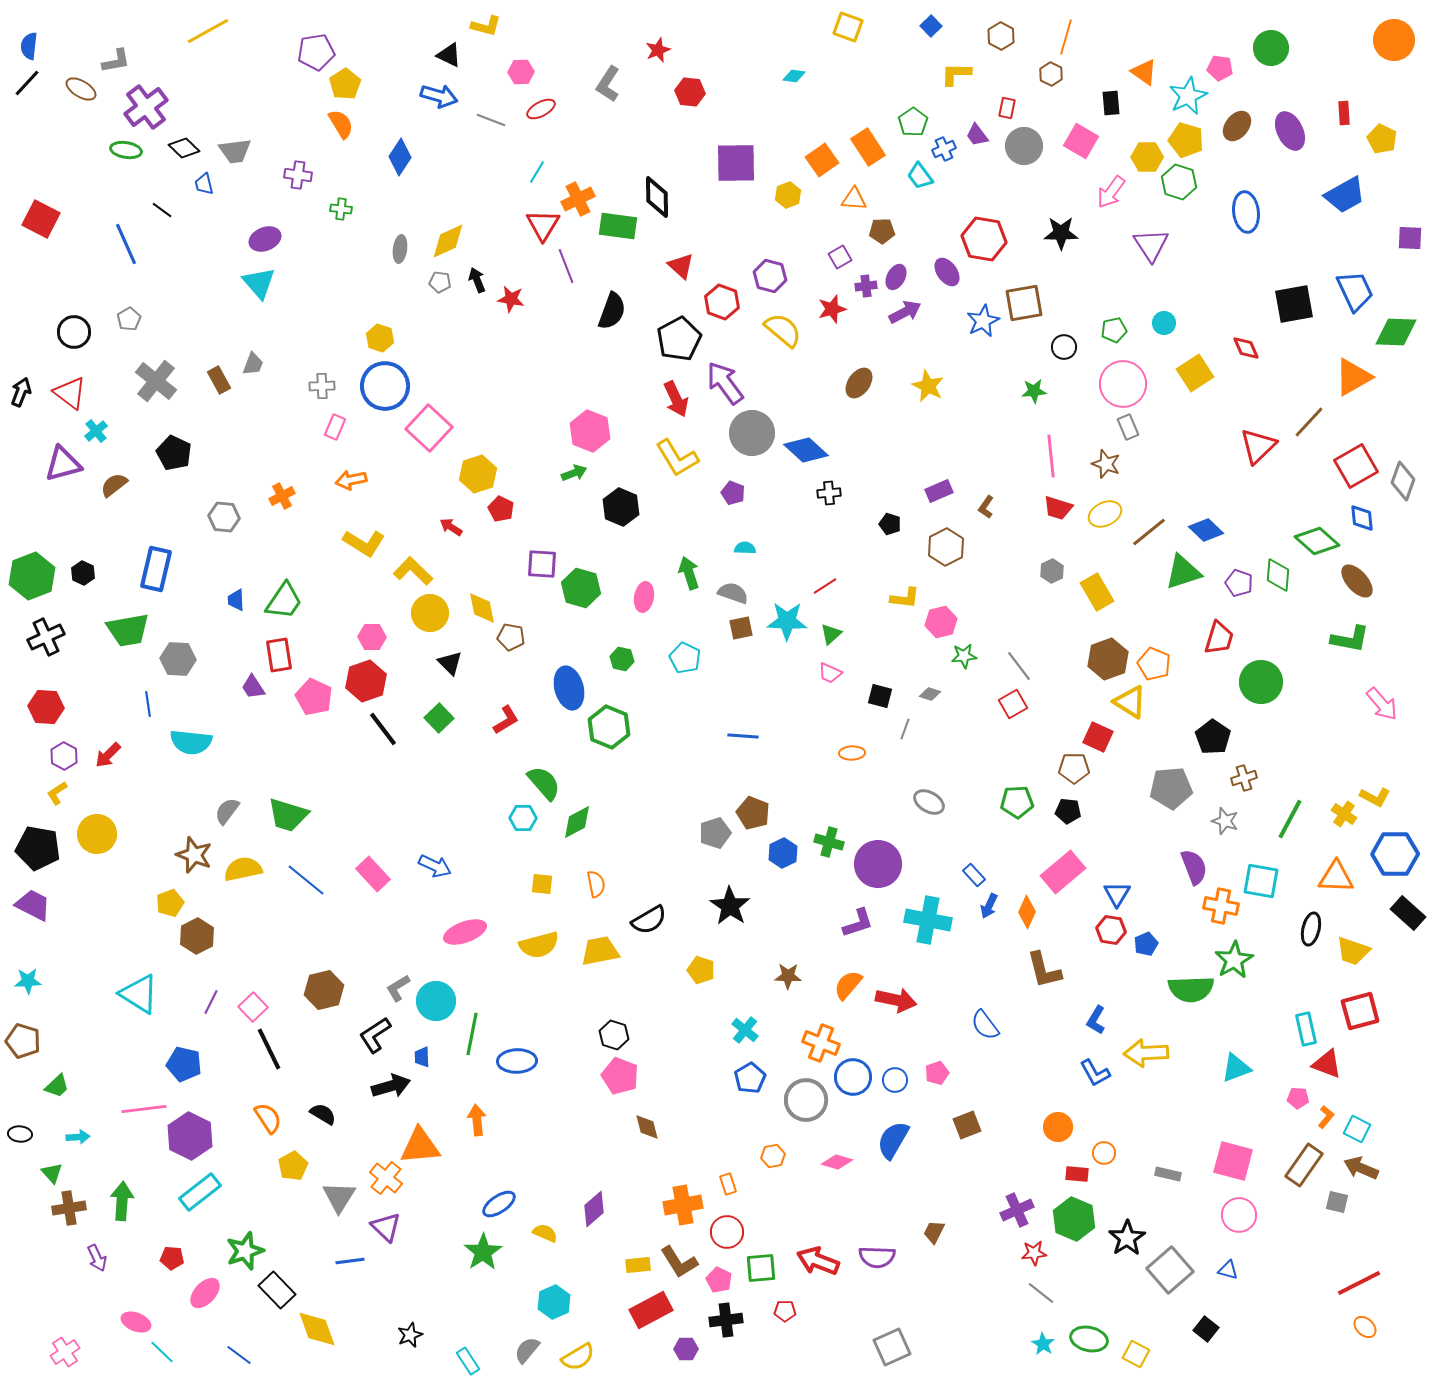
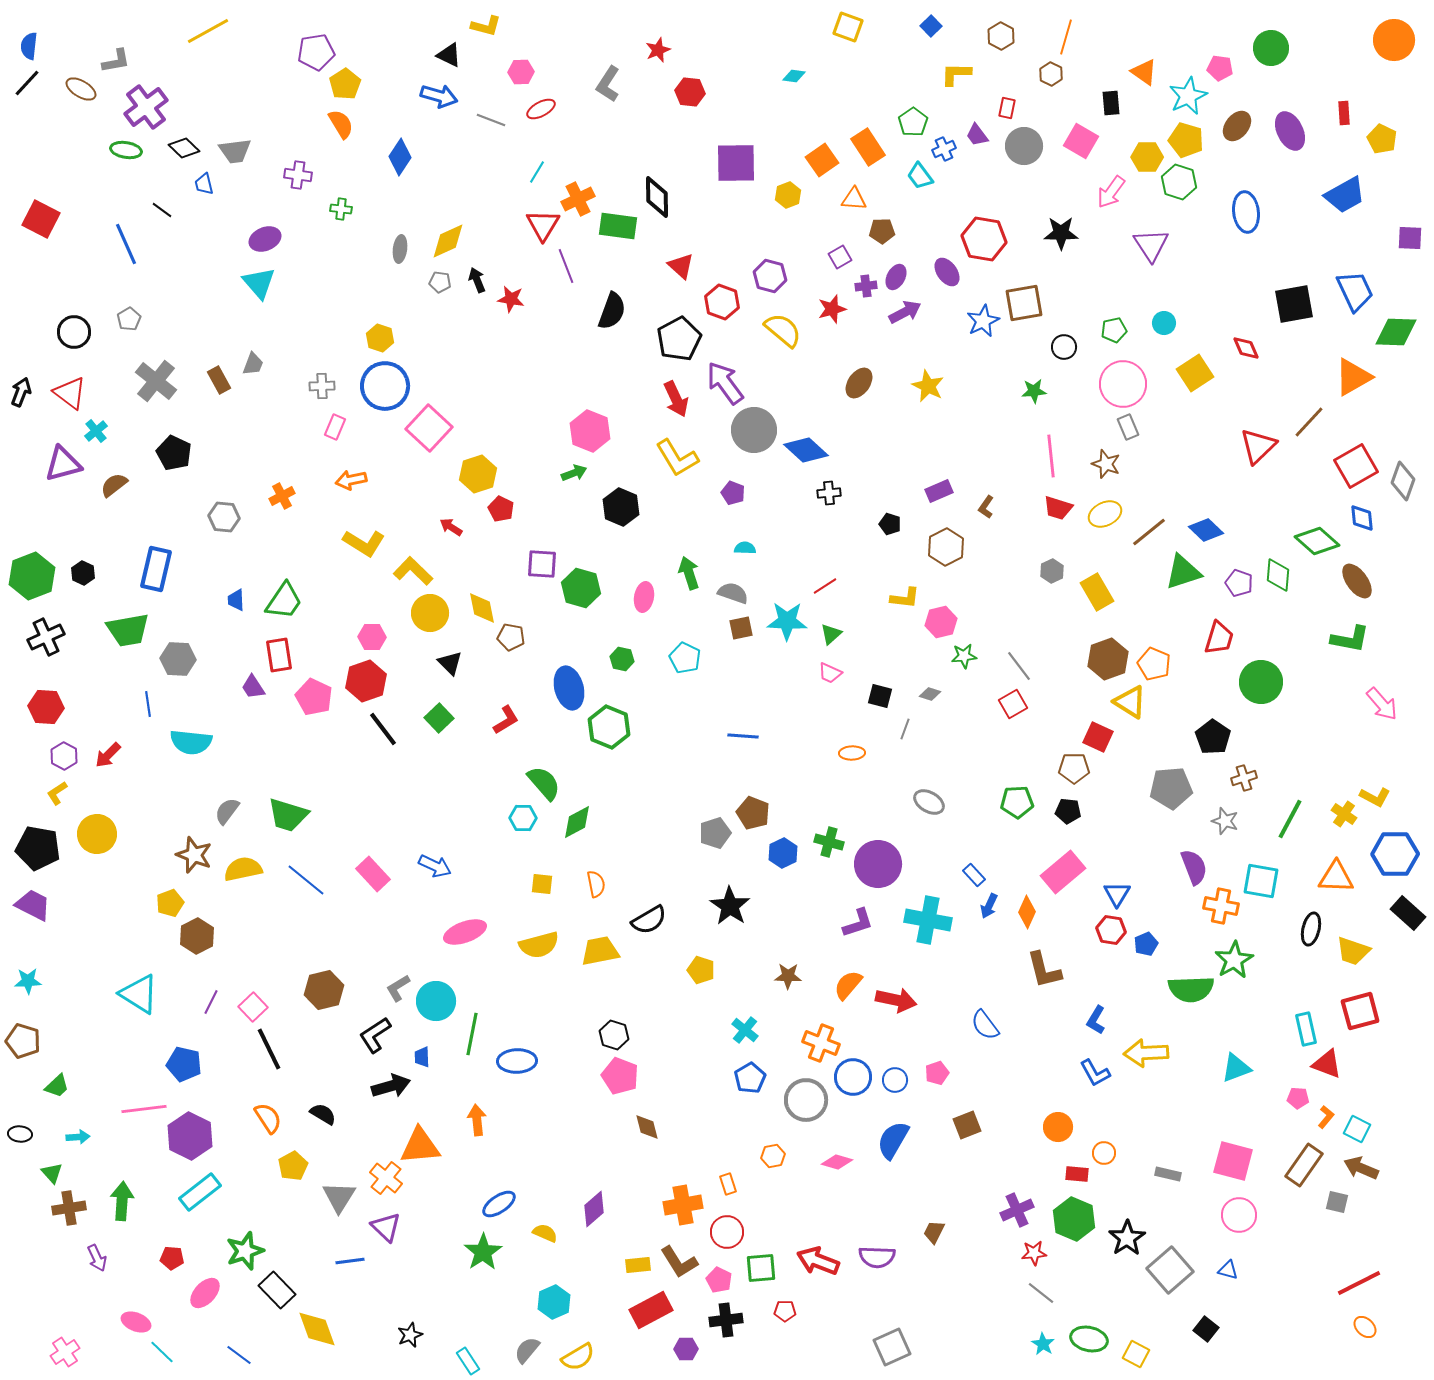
gray circle at (752, 433): moved 2 px right, 3 px up
brown ellipse at (1357, 581): rotated 6 degrees clockwise
